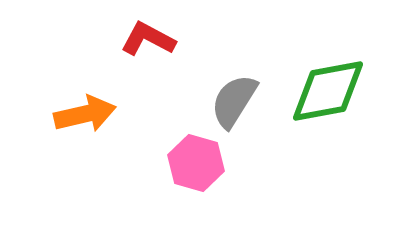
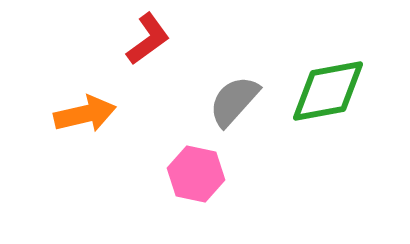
red L-shape: rotated 116 degrees clockwise
gray semicircle: rotated 10 degrees clockwise
pink hexagon: moved 11 px down; rotated 4 degrees counterclockwise
